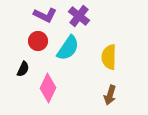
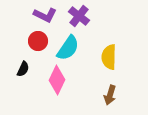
pink diamond: moved 9 px right, 8 px up
